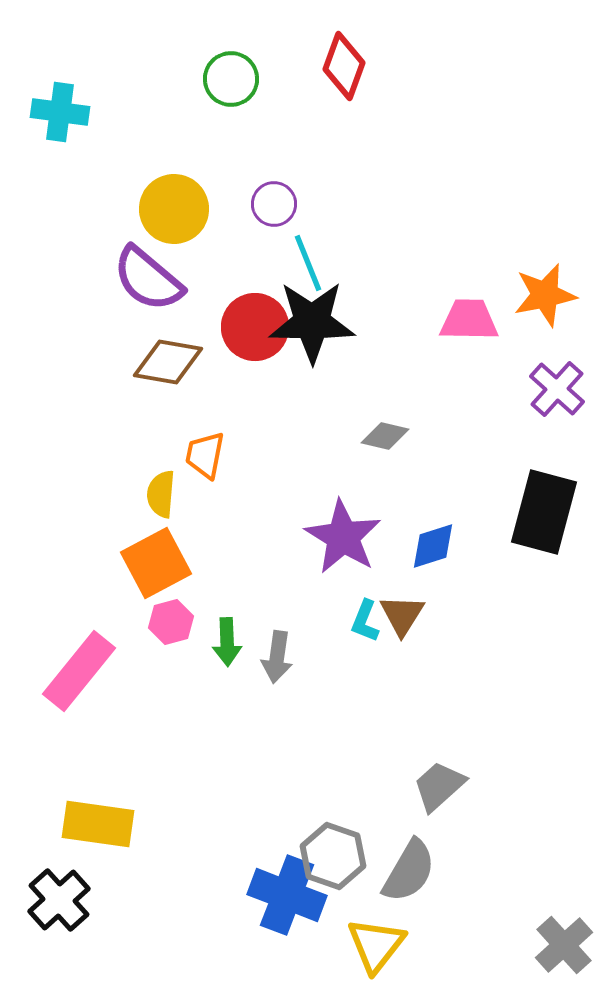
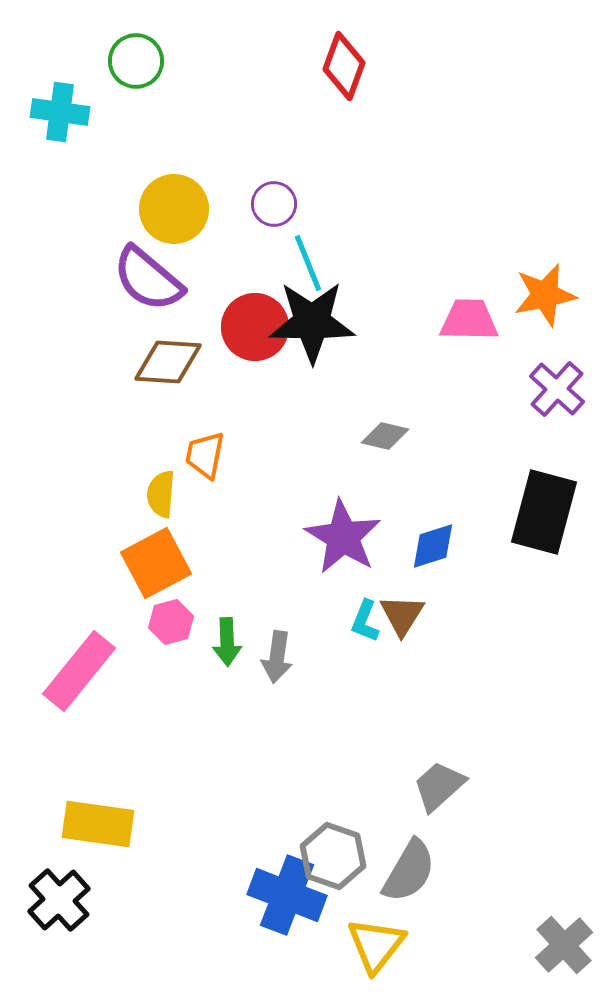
green circle: moved 95 px left, 18 px up
brown diamond: rotated 6 degrees counterclockwise
